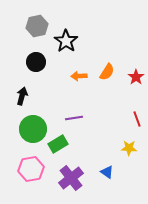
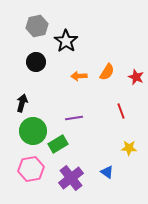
red star: rotated 14 degrees counterclockwise
black arrow: moved 7 px down
red line: moved 16 px left, 8 px up
green circle: moved 2 px down
